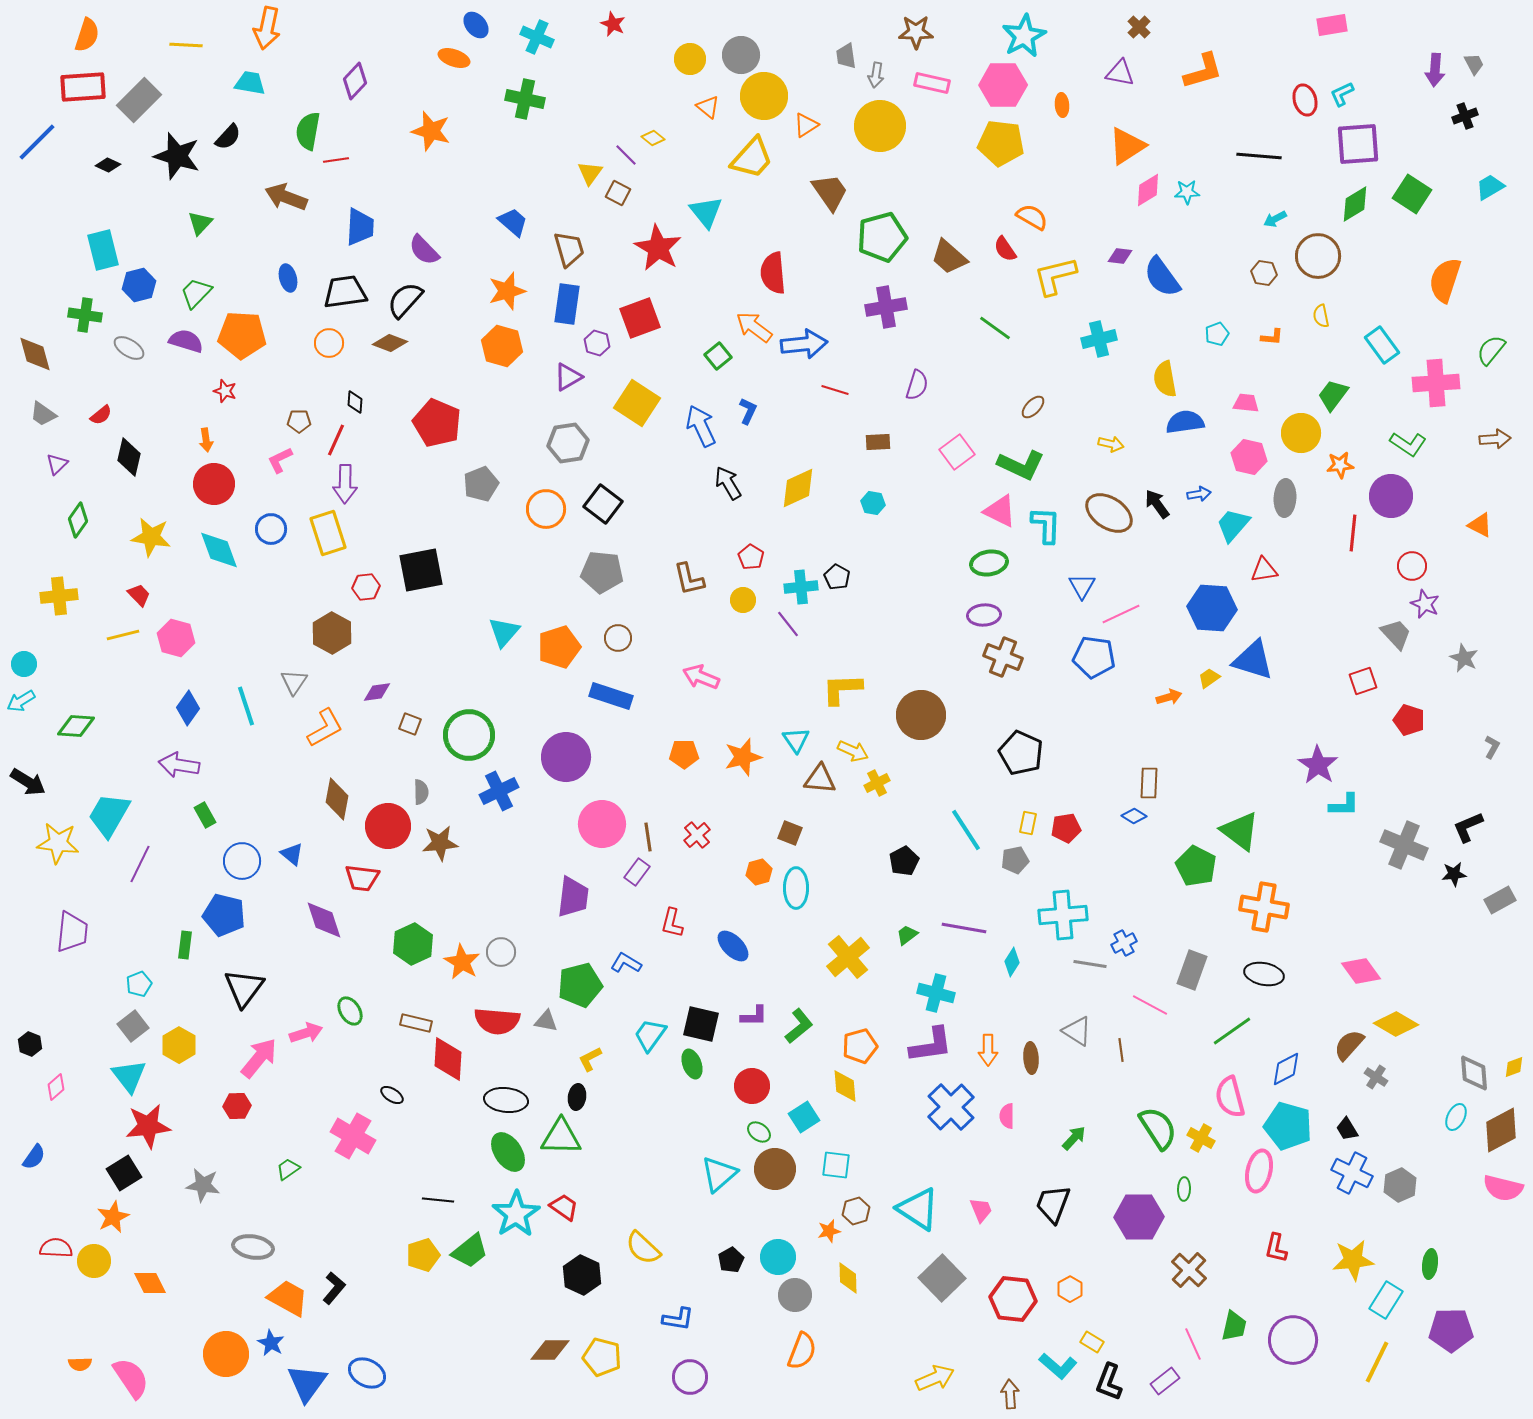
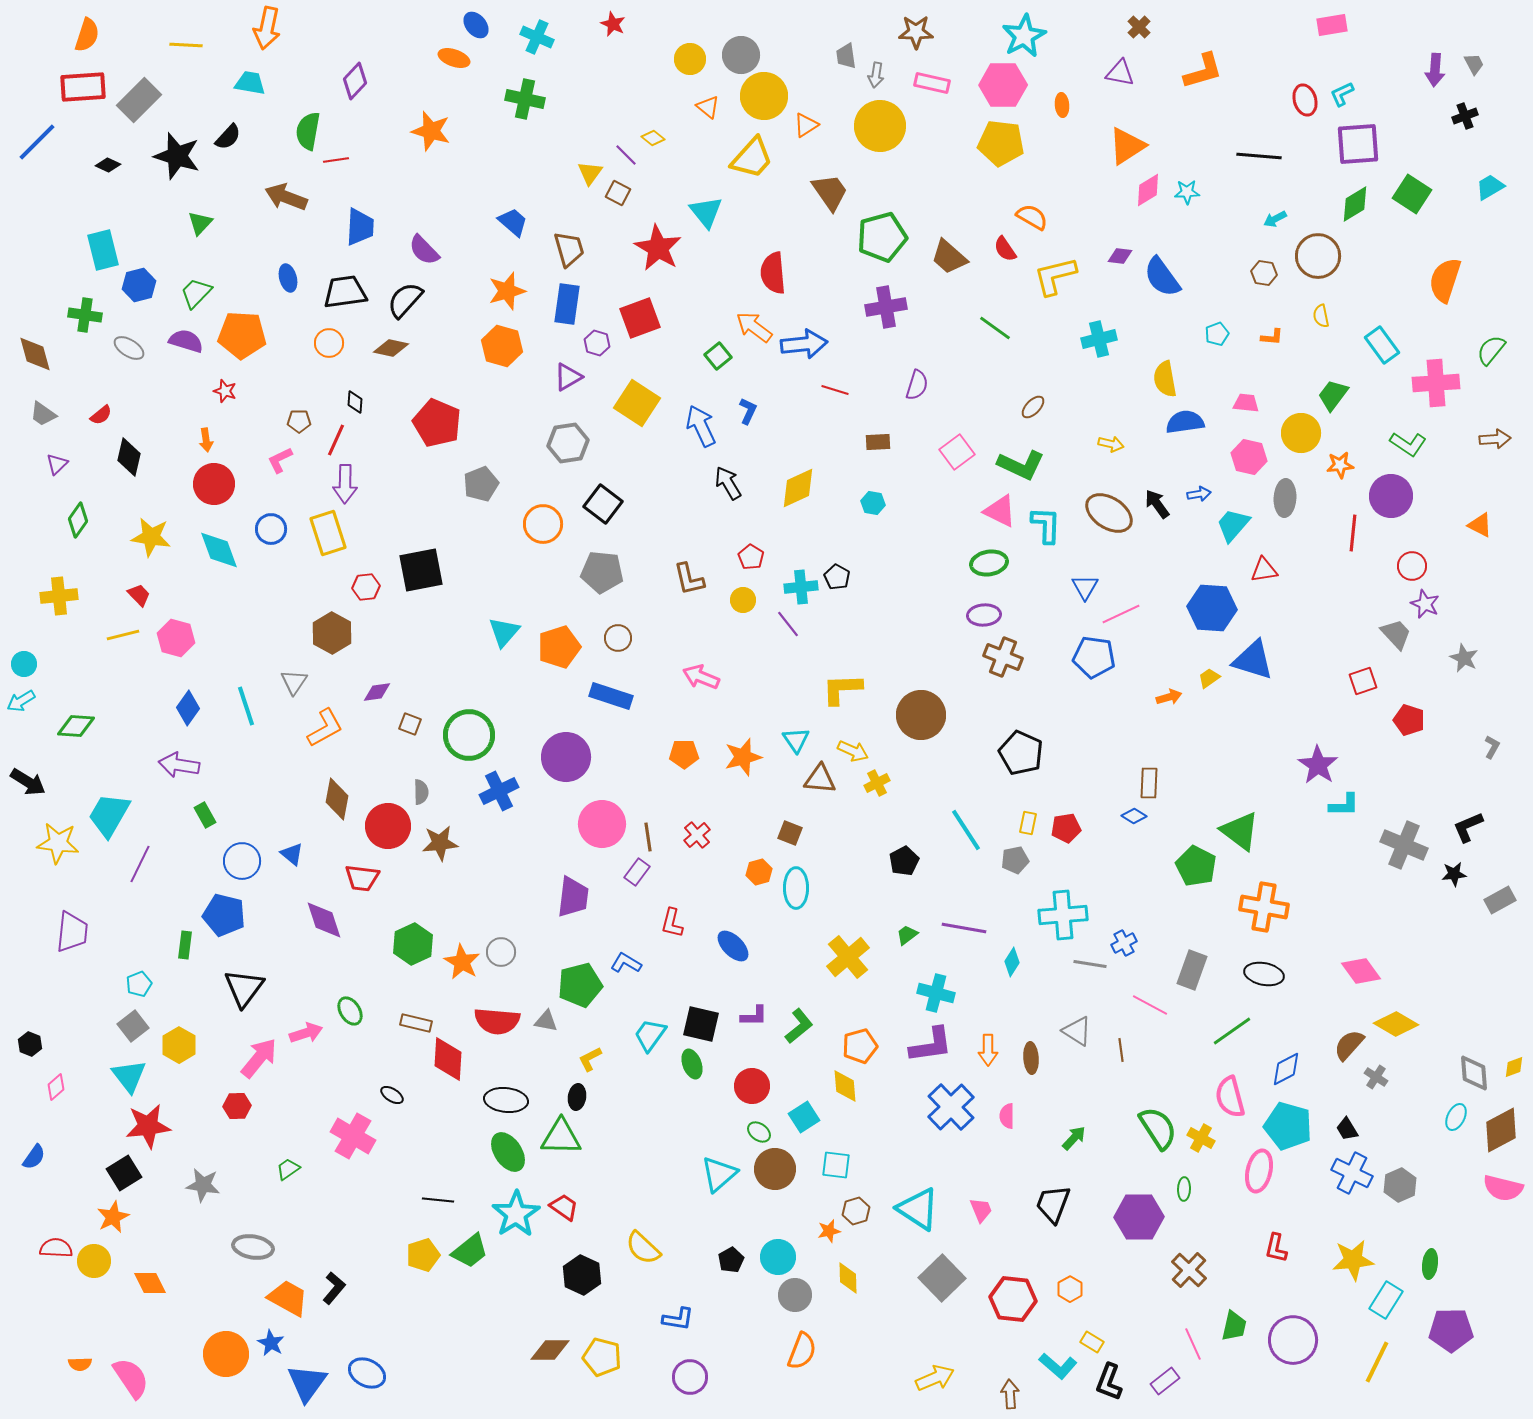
brown diamond at (390, 343): moved 1 px right, 5 px down; rotated 8 degrees counterclockwise
orange circle at (546, 509): moved 3 px left, 15 px down
blue triangle at (1082, 586): moved 3 px right, 1 px down
